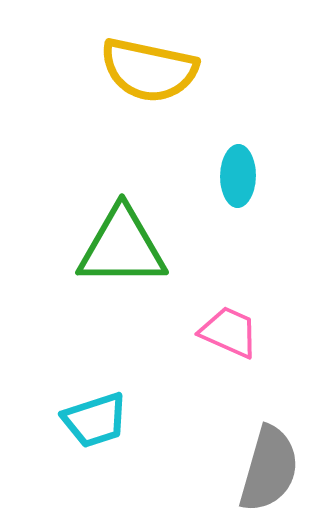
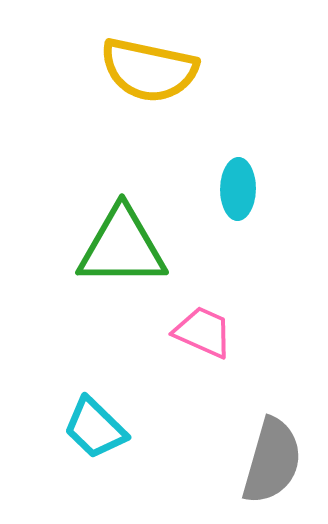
cyan ellipse: moved 13 px down
pink trapezoid: moved 26 px left
cyan trapezoid: moved 8 px down; rotated 62 degrees clockwise
gray semicircle: moved 3 px right, 8 px up
